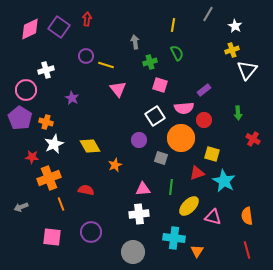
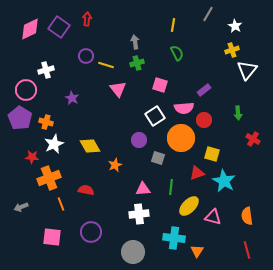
green cross at (150, 62): moved 13 px left, 1 px down
gray square at (161, 158): moved 3 px left
